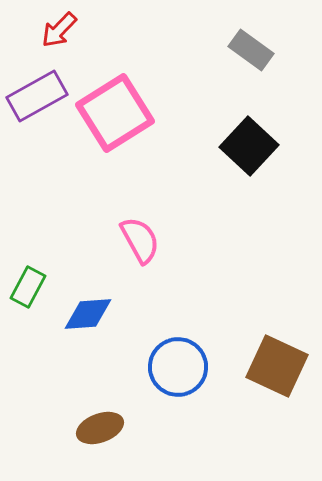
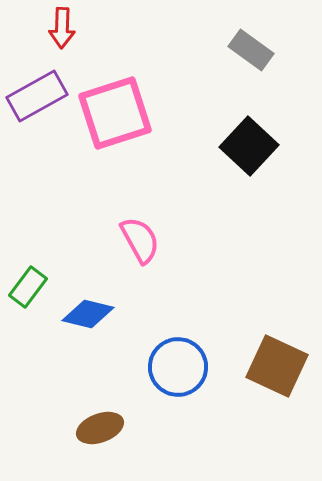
red arrow: moved 3 px right, 2 px up; rotated 42 degrees counterclockwise
pink square: rotated 14 degrees clockwise
green rectangle: rotated 9 degrees clockwise
blue diamond: rotated 18 degrees clockwise
